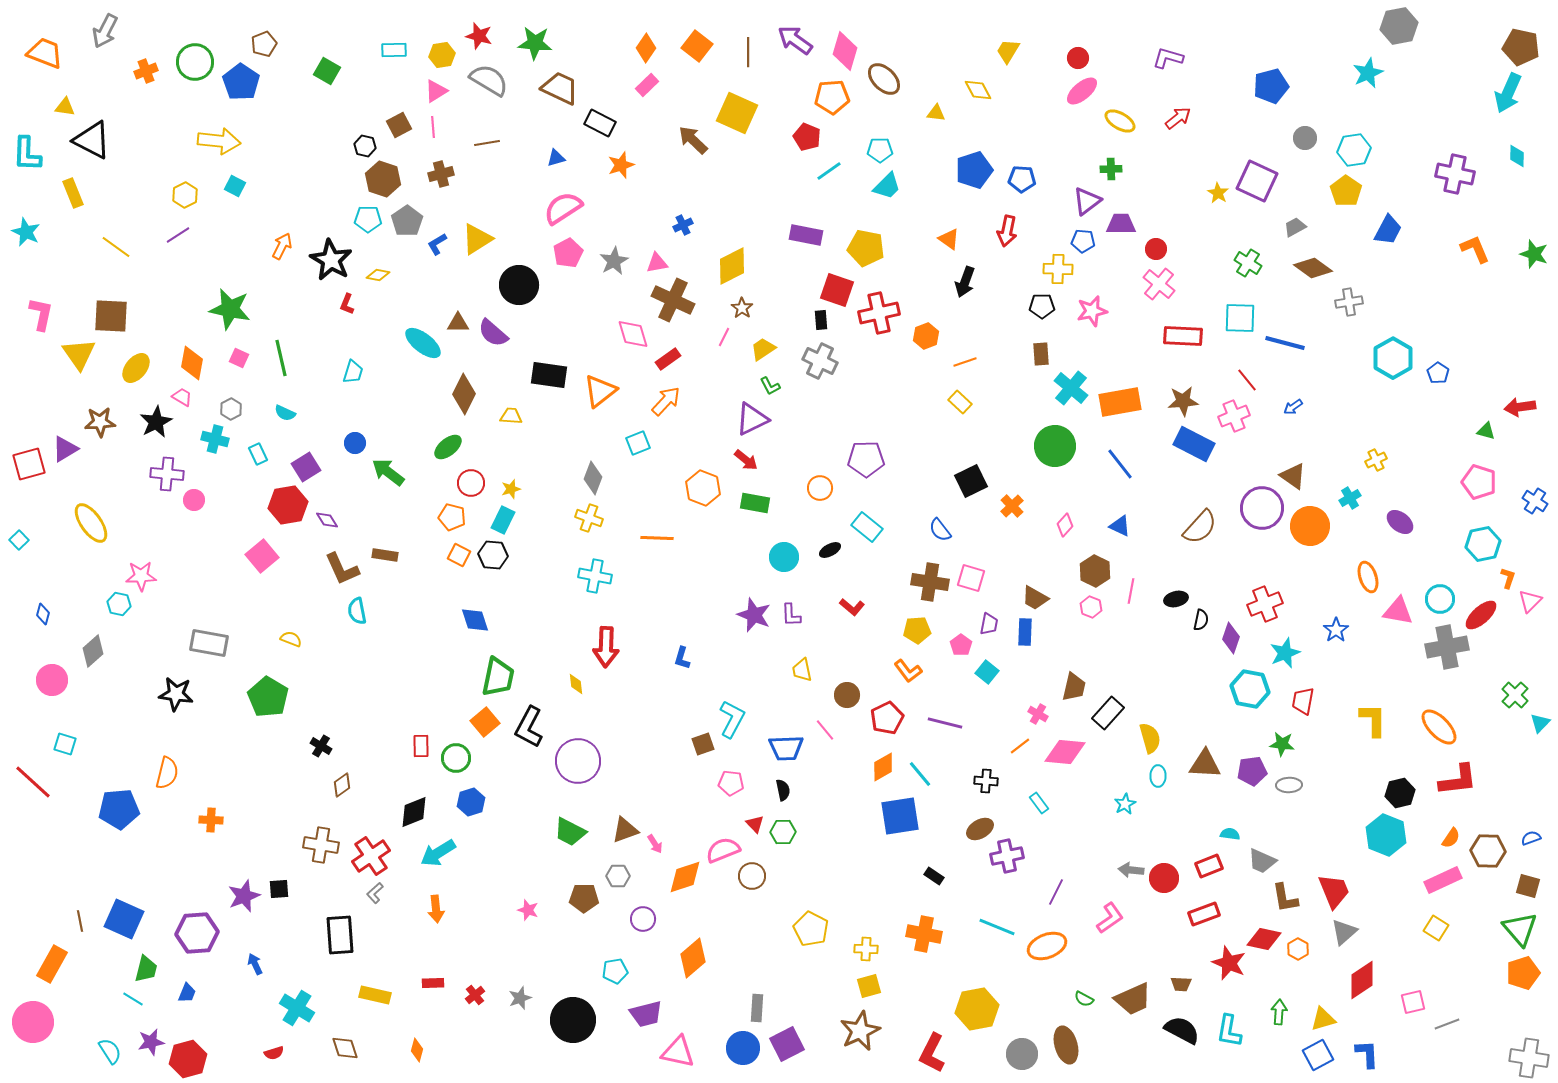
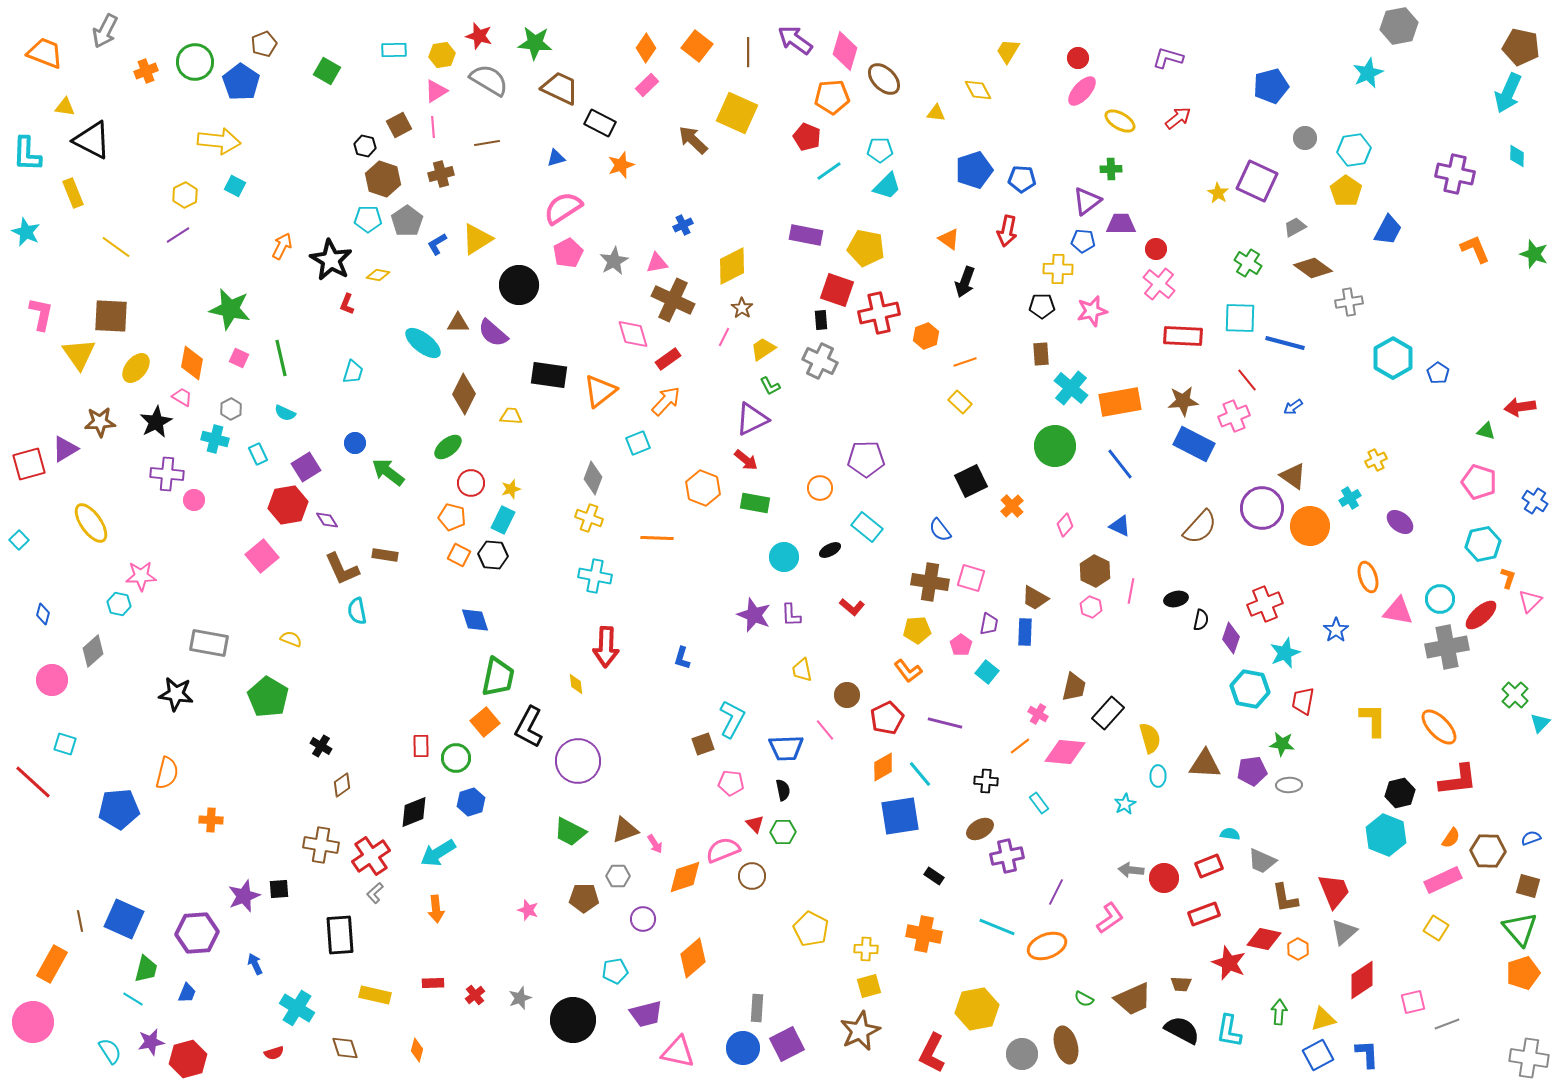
pink ellipse at (1082, 91): rotated 8 degrees counterclockwise
